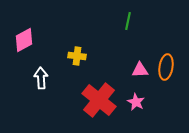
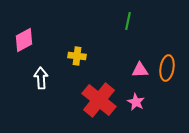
orange ellipse: moved 1 px right, 1 px down
